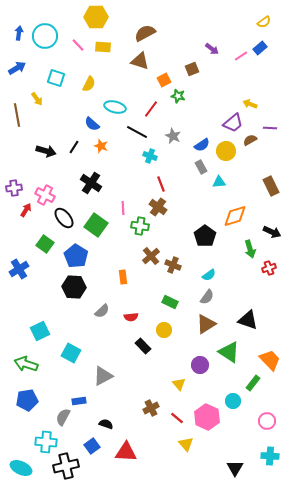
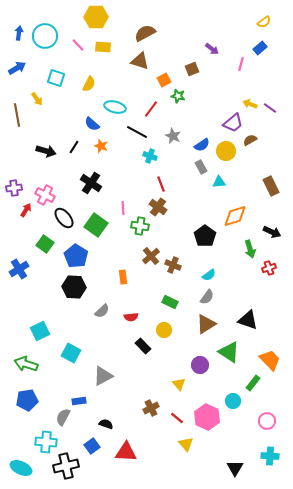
pink line at (241, 56): moved 8 px down; rotated 40 degrees counterclockwise
purple line at (270, 128): moved 20 px up; rotated 32 degrees clockwise
